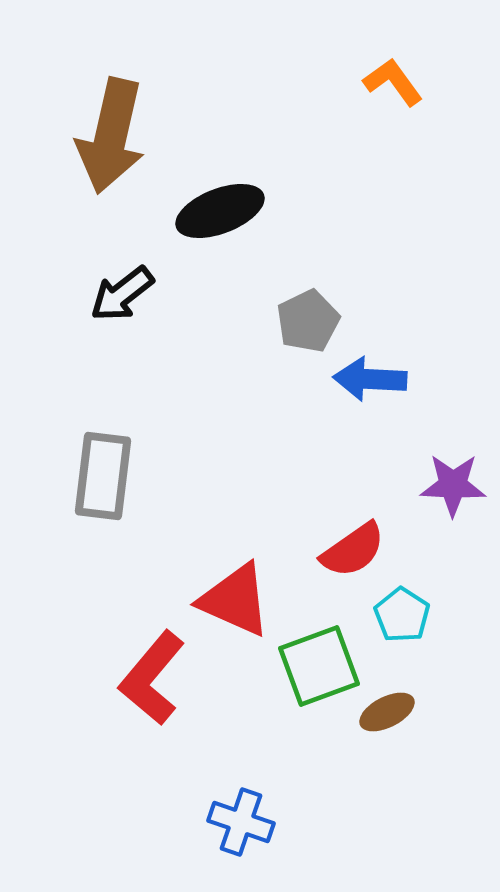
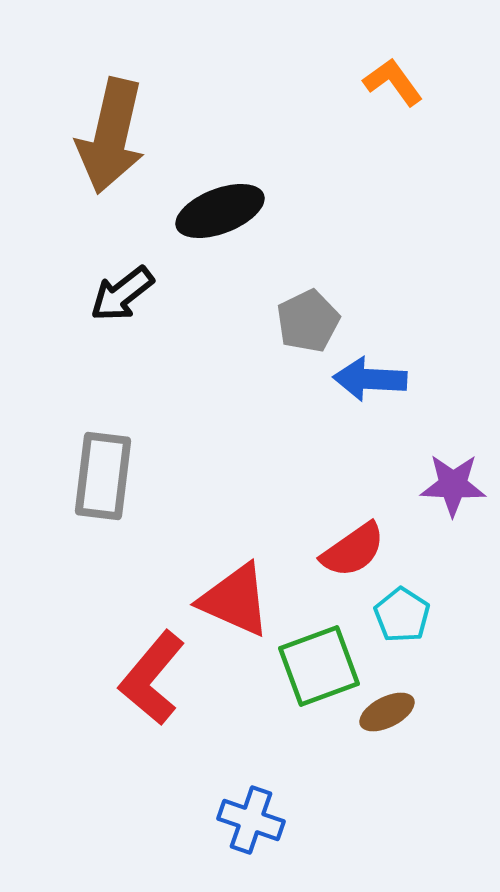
blue cross: moved 10 px right, 2 px up
